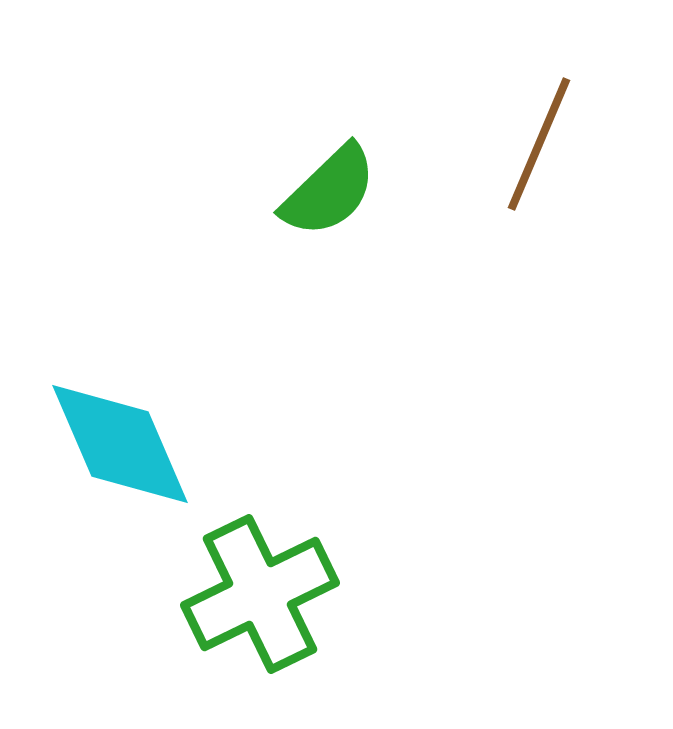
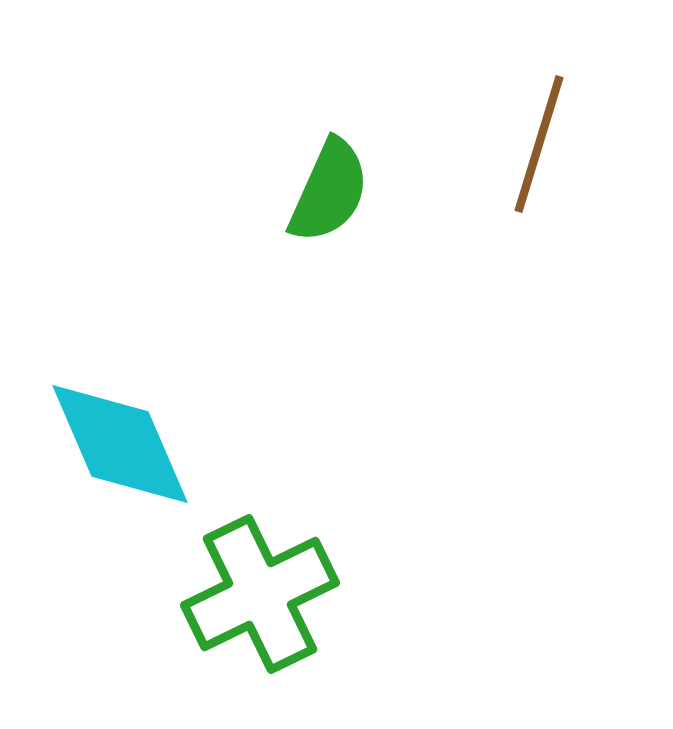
brown line: rotated 6 degrees counterclockwise
green semicircle: rotated 22 degrees counterclockwise
